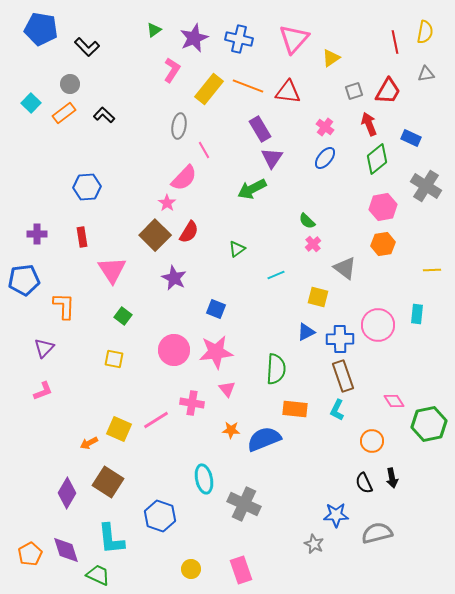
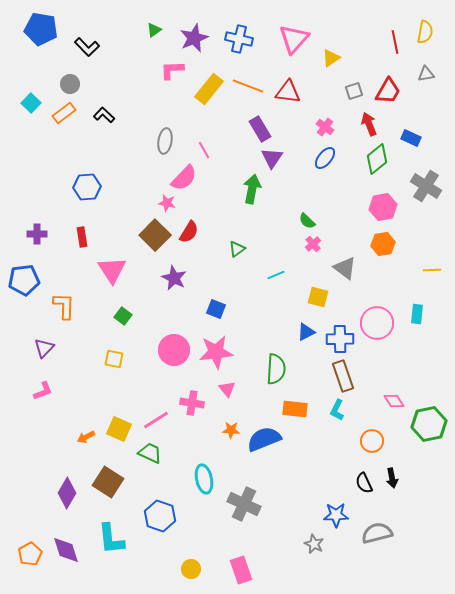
pink L-shape at (172, 70): rotated 125 degrees counterclockwise
gray ellipse at (179, 126): moved 14 px left, 15 px down
green arrow at (252, 189): rotated 128 degrees clockwise
pink star at (167, 203): rotated 24 degrees counterclockwise
pink circle at (378, 325): moved 1 px left, 2 px up
orange arrow at (89, 443): moved 3 px left, 6 px up
green trapezoid at (98, 575): moved 52 px right, 122 px up
